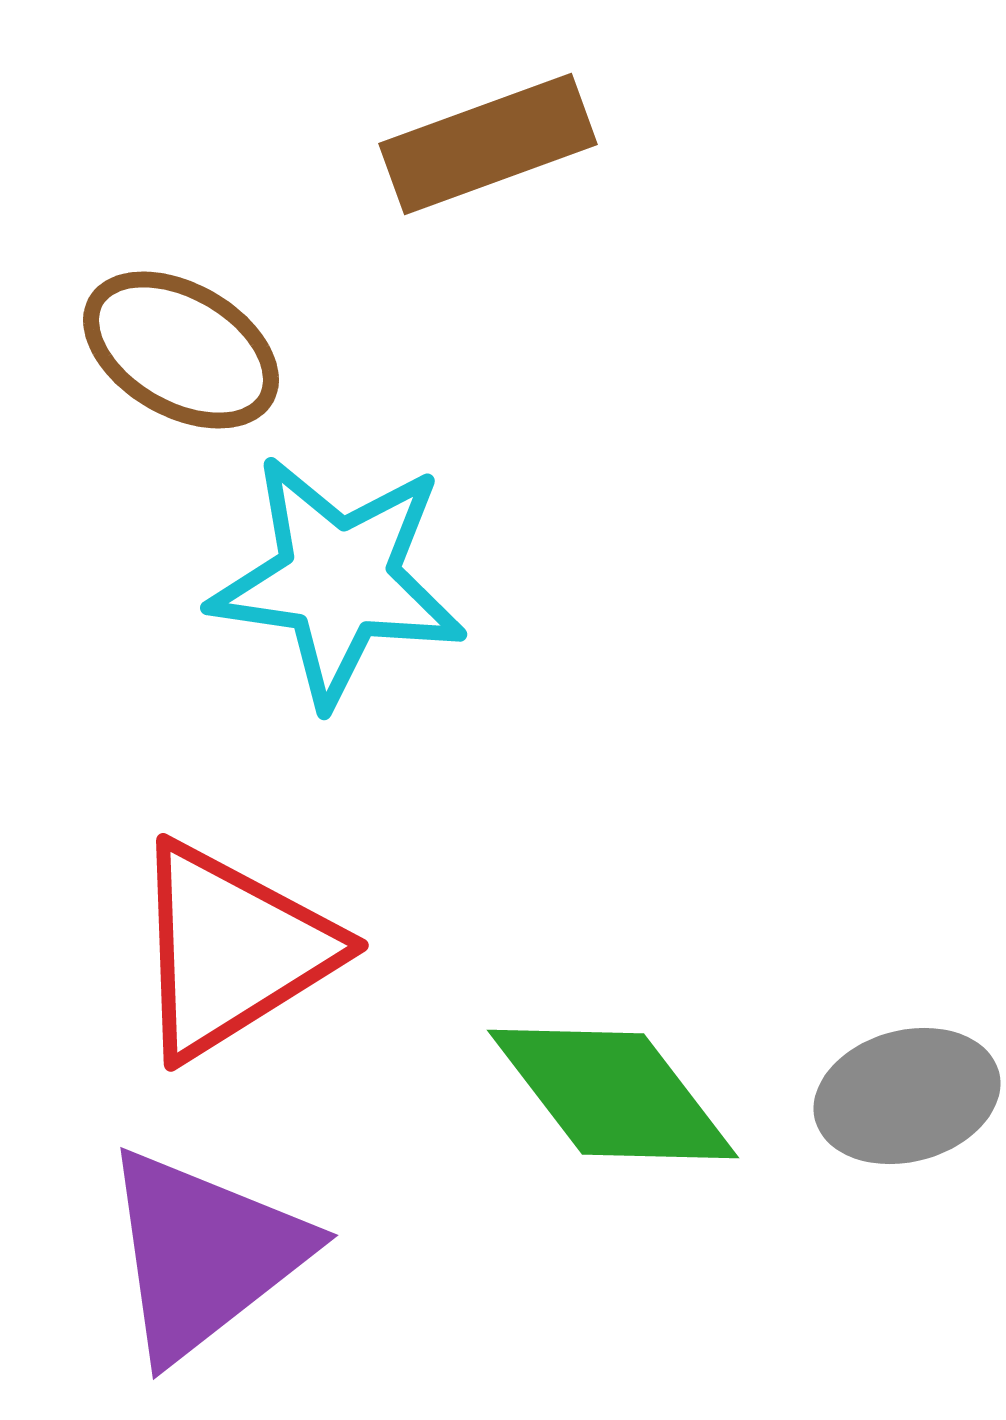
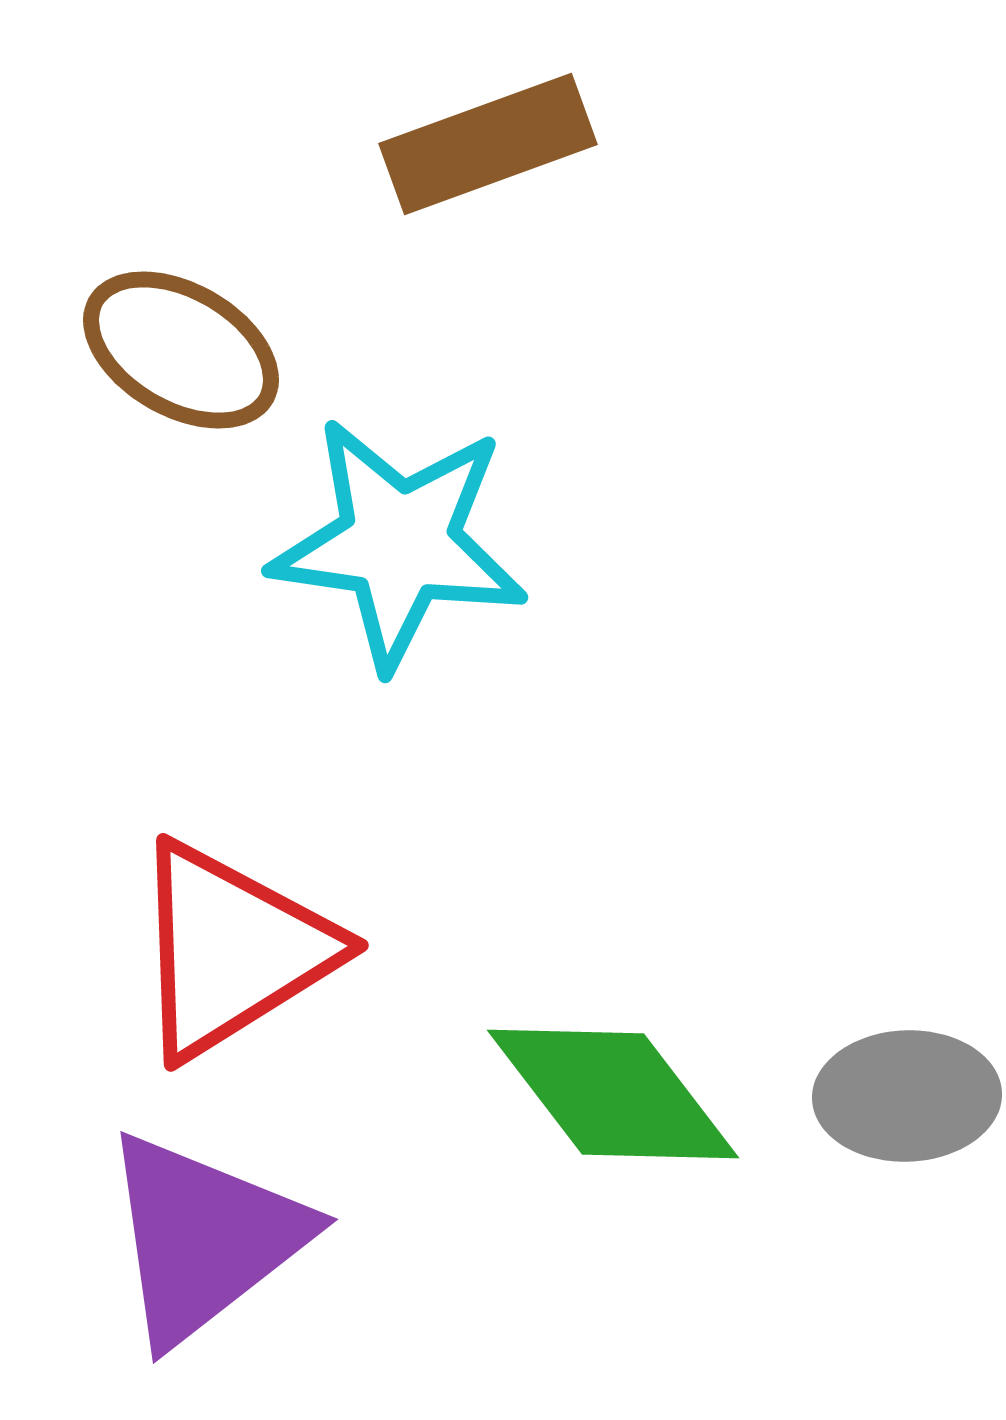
cyan star: moved 61 px right, 37 px up
gray ellipse: rotated 13 degrees clockwise
purple triangle: moved 16 px up
